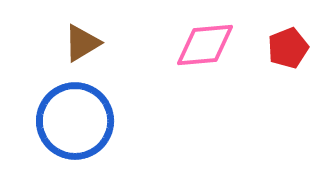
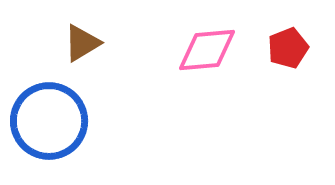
pink diamond: moved 2 px right, 5 px down
blue circle: moved 26 px left
